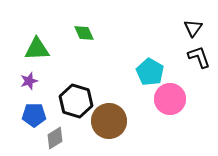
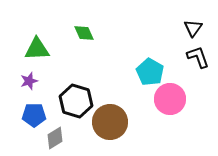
black L-shape: moved 1 px left
brown circle: moved 1 px right, 1 px down
